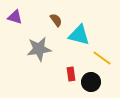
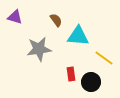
cyan triangle: moved 1 px left, 1 px down; rotated 10 degrees counterclockwise
yellow line: moved 2 px right
